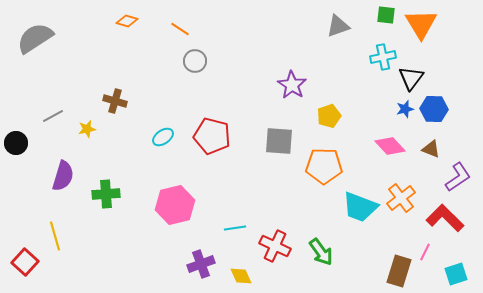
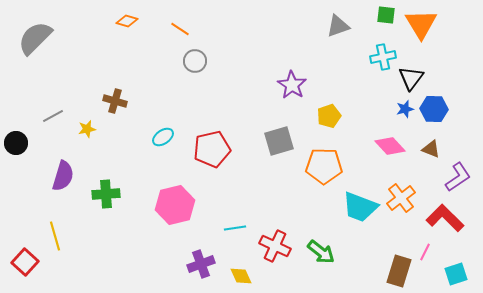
gray semicircle: rotated 12 degrees counterclockwise
red pentagon: moved 13 px down; rotated 27 degrees counterclockwise
gray square: rotated 20 degrees counterclockwise
green arrow: rotated 16 degrees counterclockwise
